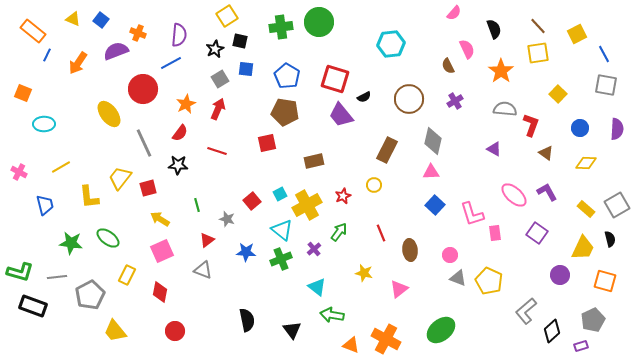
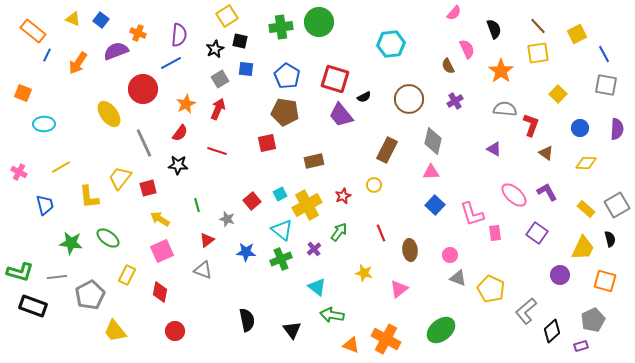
yellow pentagon at (489, 281): moved 2 px right, 8 px down
